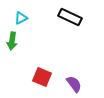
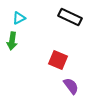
cyan triangle: moved 2 px left
red square: moved 16 px right, 17 px up
purple semicircle: moved 3 px left, 2 px down
